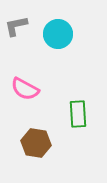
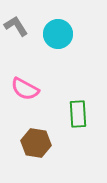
gray L-shape: rotated 70 degrees clockwise
